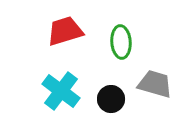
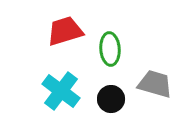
green ellipse: moved 11 px left, 7 px down
